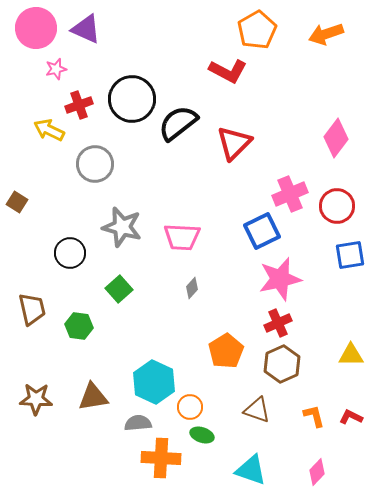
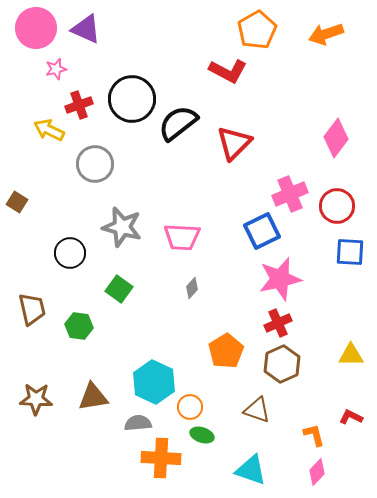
blue square at (350, 255): moved 3 px up; rotated 12 degrees clockwise
green square at (119, 289): rotated 12 degrees counterclockwise
orange L-shape at (314, 416): moved 19 px down
